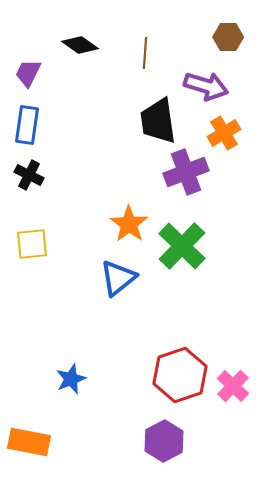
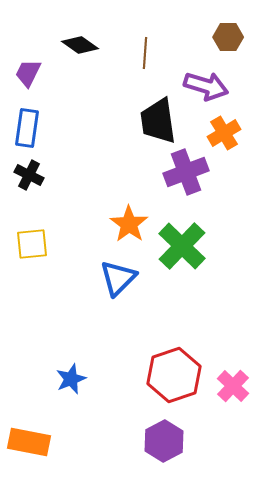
blue rectangle: moved 3 px down
blue triangle: rotated 6 degrees counterclockwise
red hexagon: moved 6 px left
